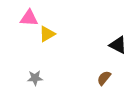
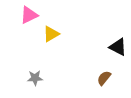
pink triangle: moved 3 px up; rotated 30 degrees counterclockwise
yellow triangle: moved 4 px right
black triangle: moved 2 px down
